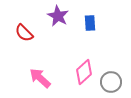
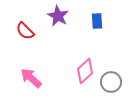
blue rectangle: moved 7 px right, 2 px up
red semicircle: moved 1 px right, 2 px up
pink diamond: moved 1 px right, 1 px up
pink arrow: moved 9 px left
